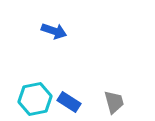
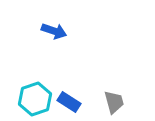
cyan hexagon: rotated 8 degrees counterclockwise
